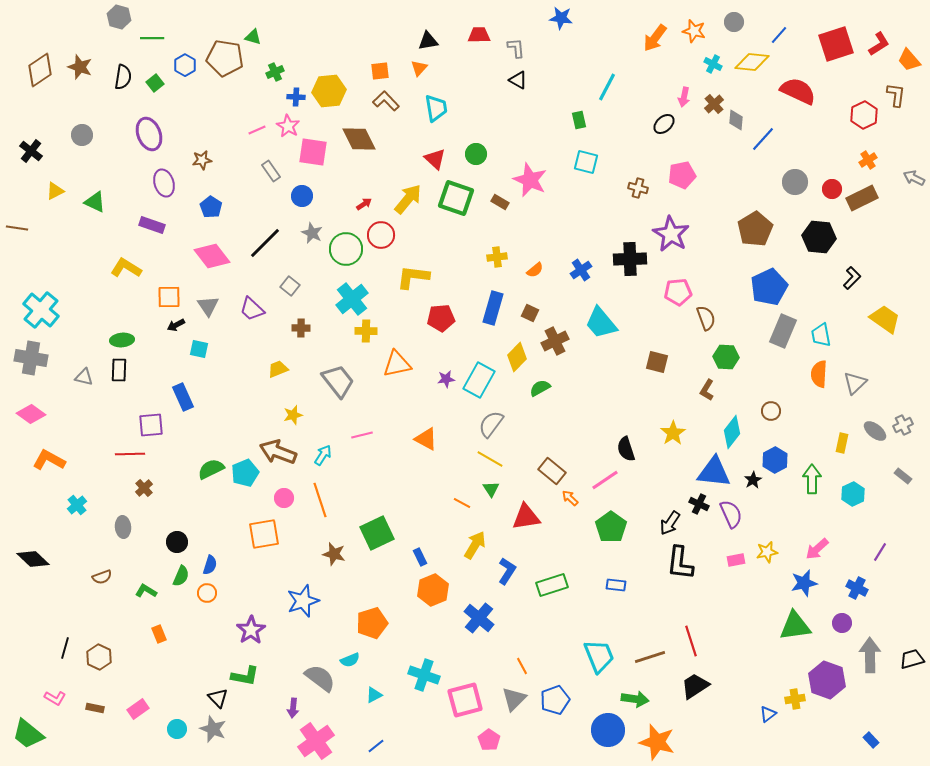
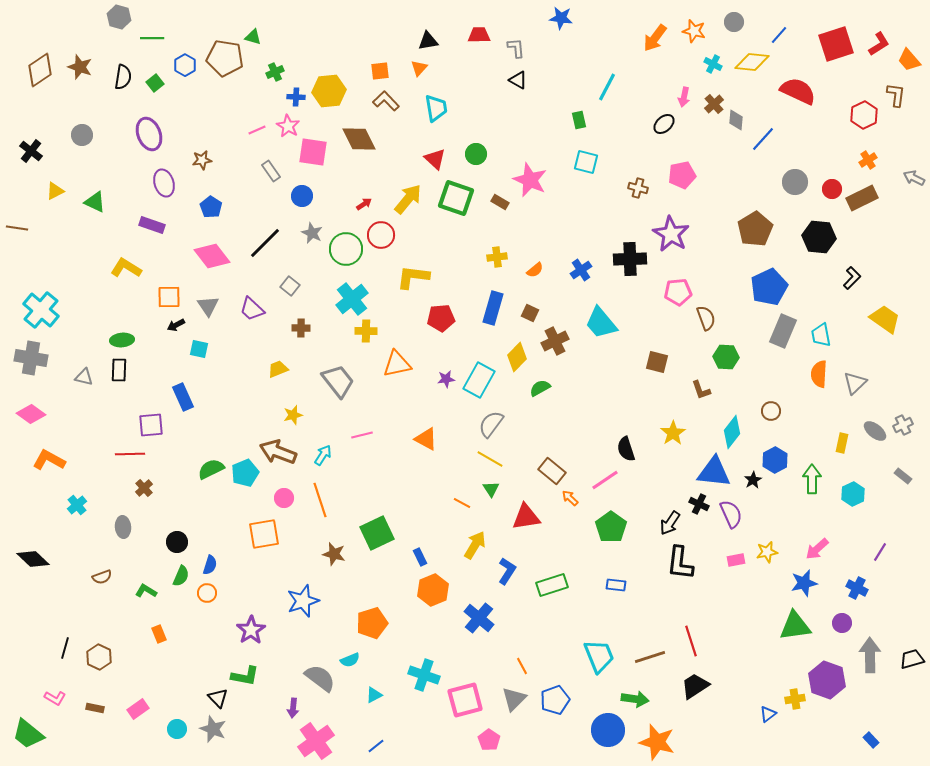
brown L-shape at (707, 390): moved 6 px left; rotated 50 degrees counterclockwise
